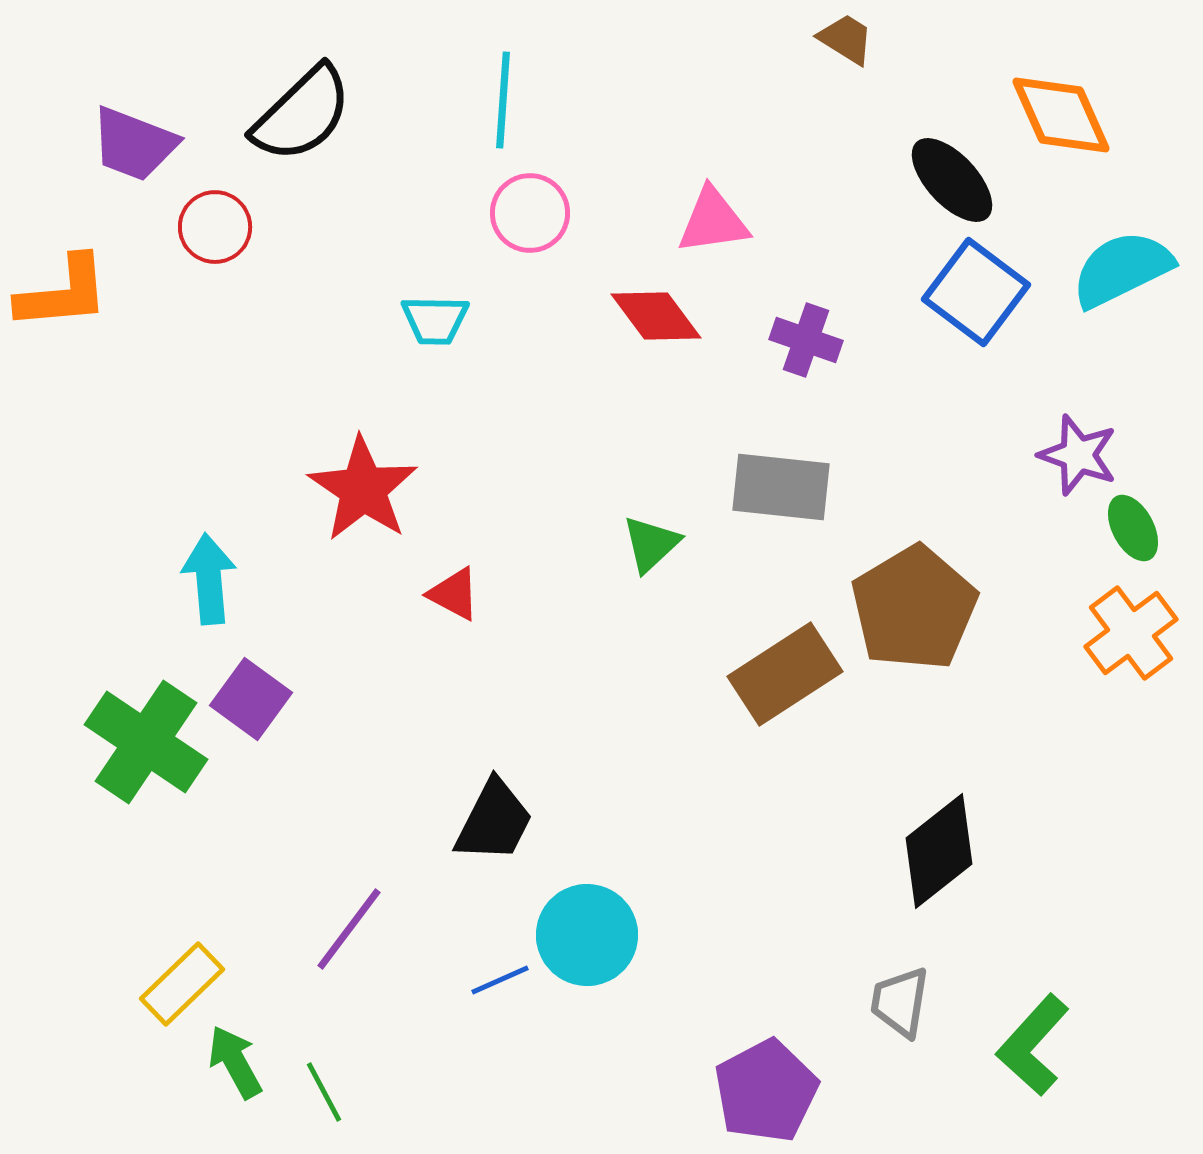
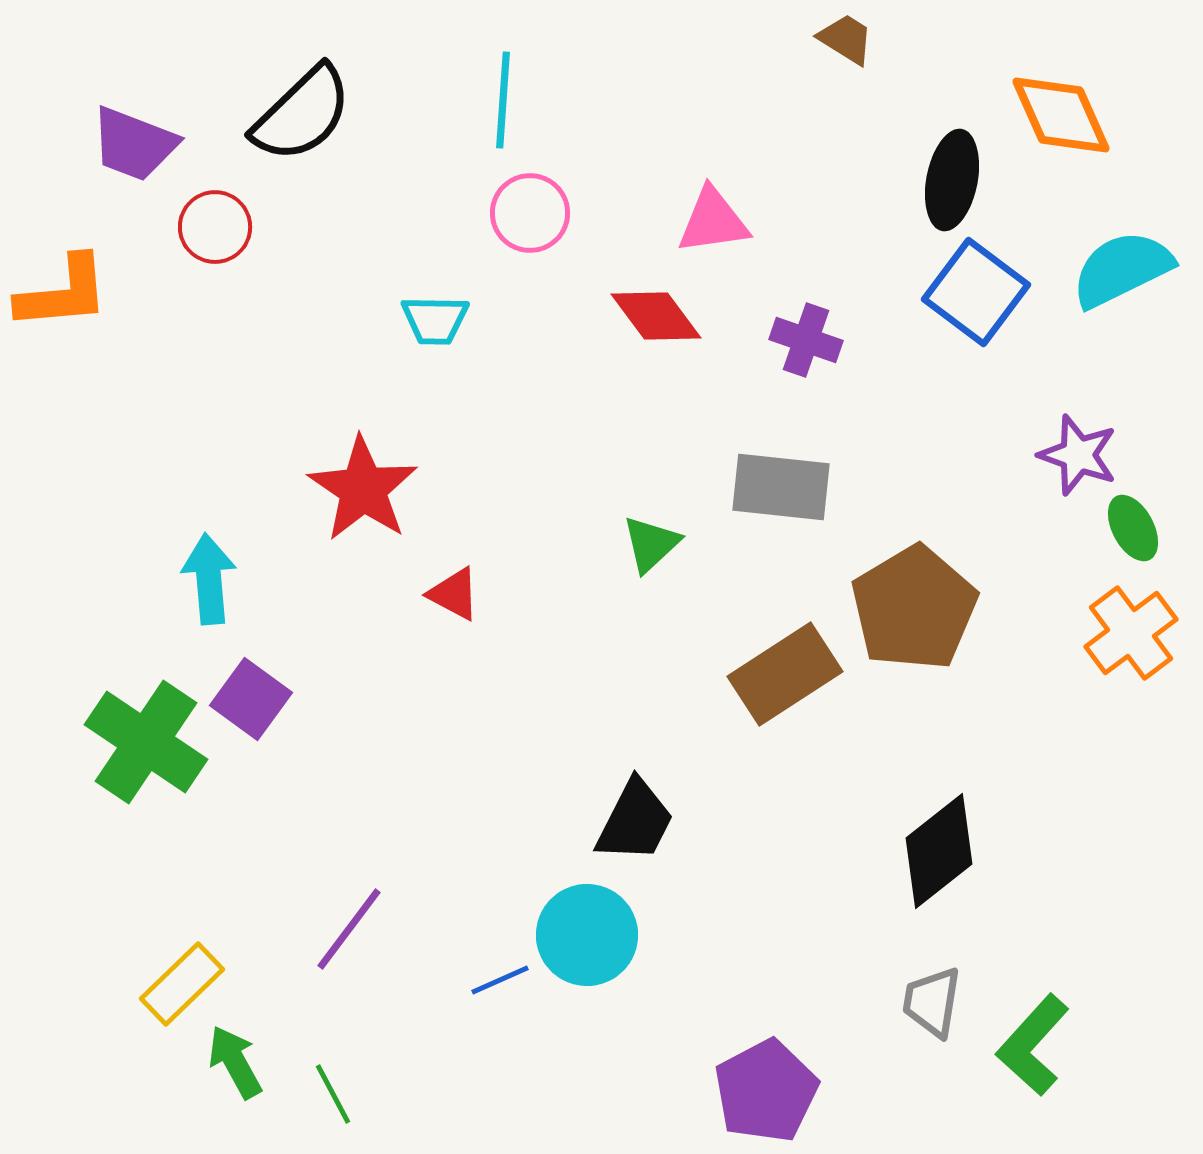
black ellipse: rotated 54 degrees clockwise
black trapezoid: moved 141 px right
gray trapezoid: moved 32 px right
green line: moved 9 px right, 2 px down
